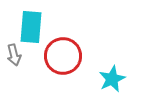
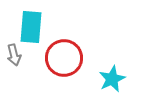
red circle: moved 1 px right, 2 px down
